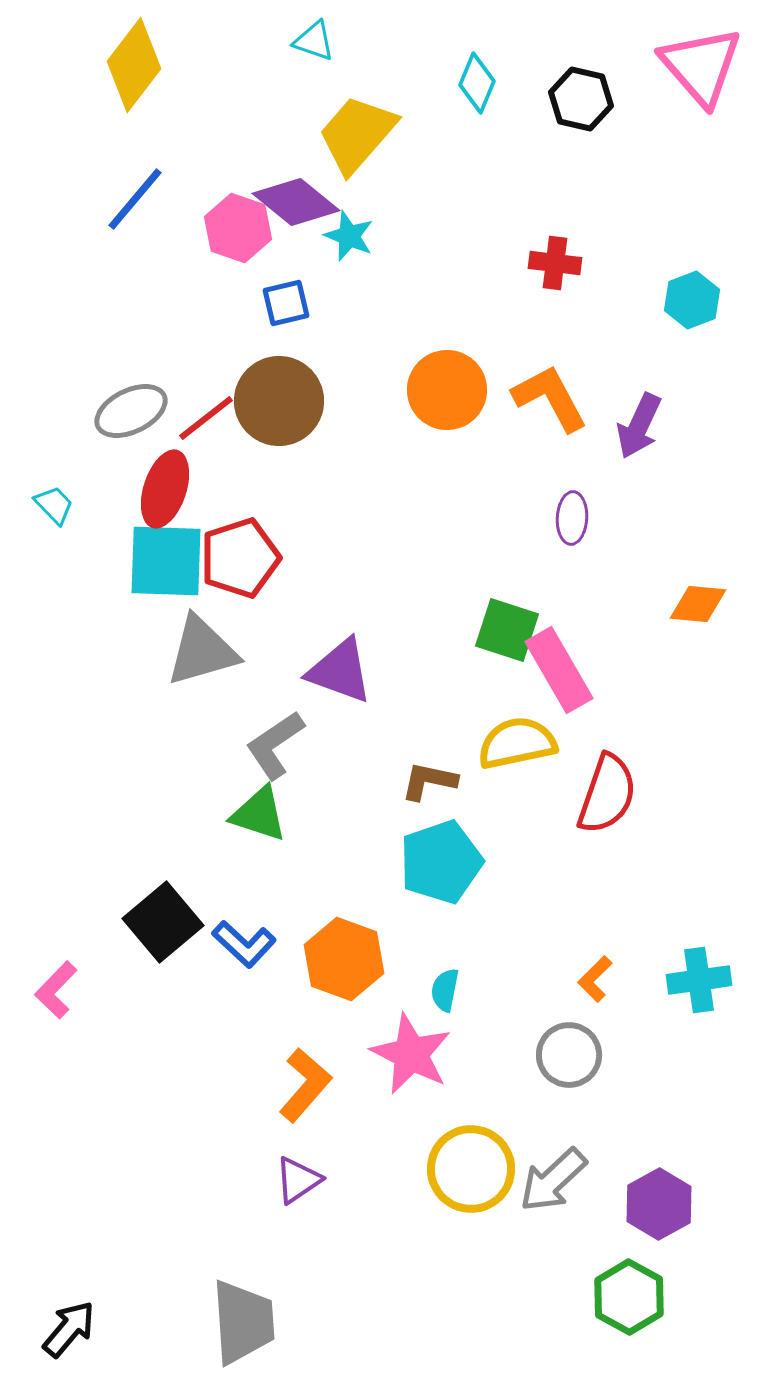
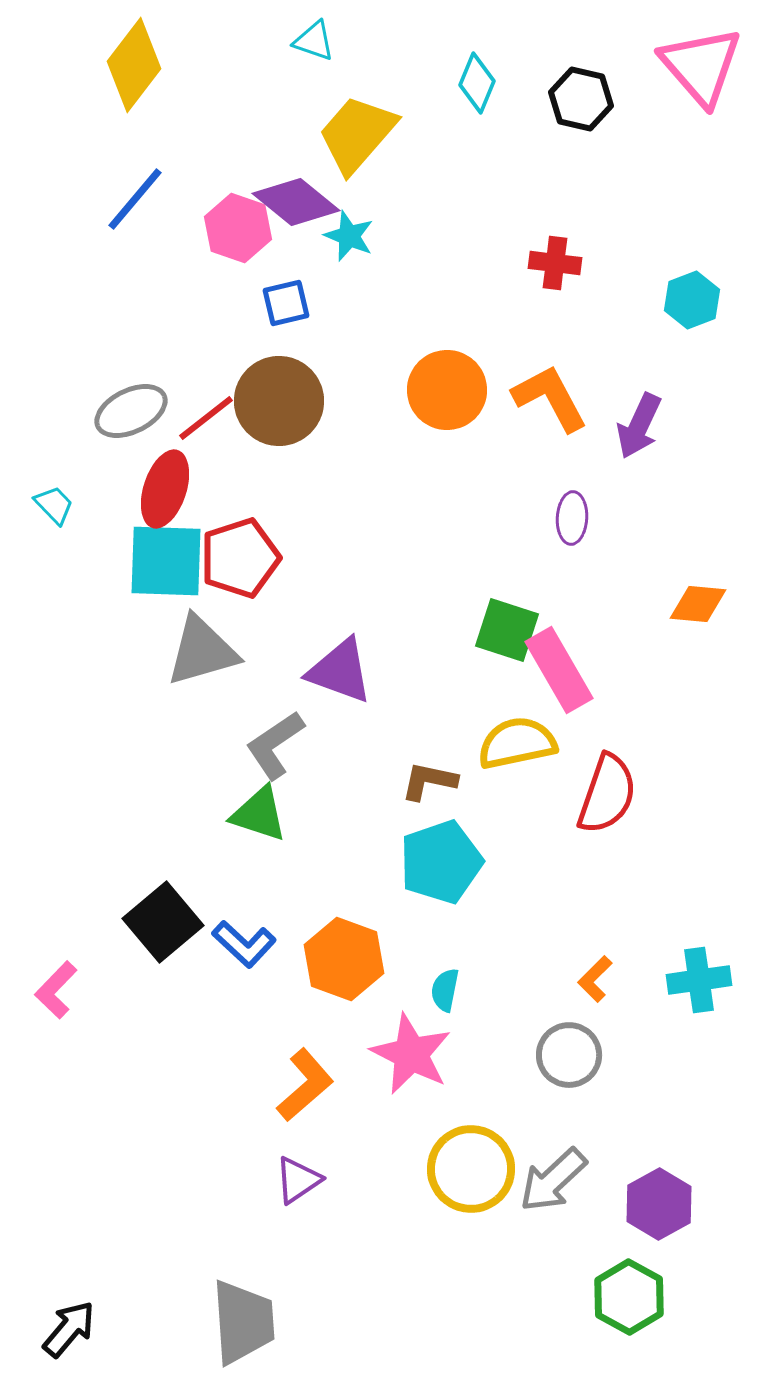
orange L-shape at (305, 1085): rotated 8 degrees clockwise
